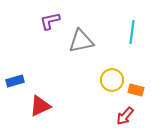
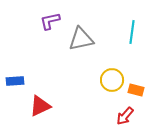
gray triangle: moved 2 px up
blue rectangle: rotated 12 degrees clockwise
